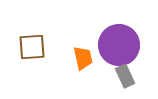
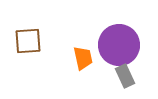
brown square: moved 4 px left, 6 px up
